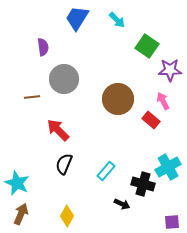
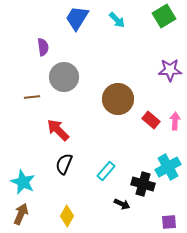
green square: moved 17 px right, 30 px up; rotated 25 degrees clockwise
gray circle: moved 2 px up
pink arrow: moved 12 px right, 20 px down; rotated 30 degrees clockwise
cyan star: moved 6 px right, 1 px up
purple square: moved 3 px left
